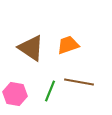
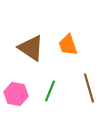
orange trapezoid: rotated 90 degrees counterclockwise
brown line: moved 10 px right, 6 px down; rotated 64 degrees clockwise
pink hexagon: moved 1 px right
